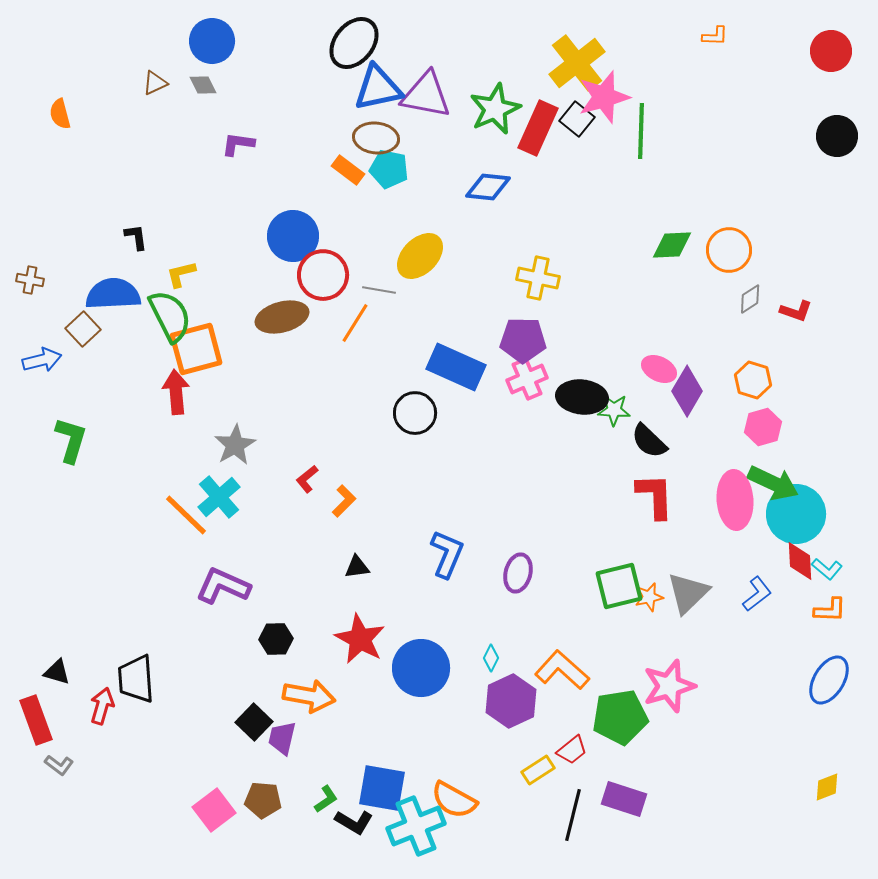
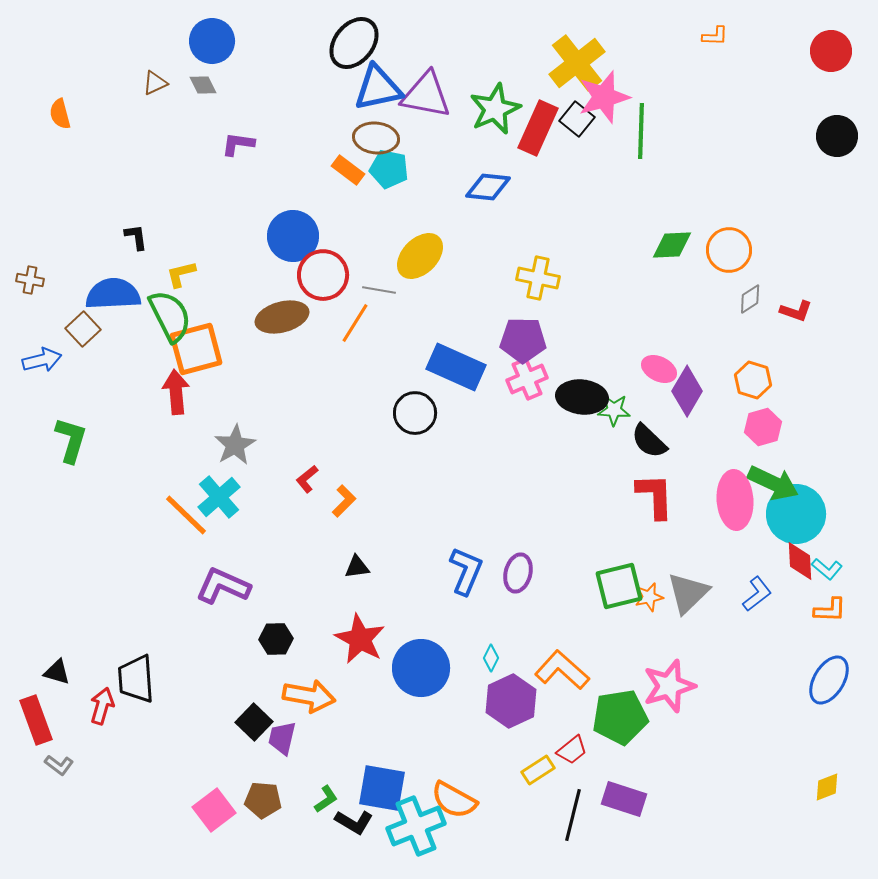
blue L-shape at (447, 554): moved 19 px right, 17 px down
